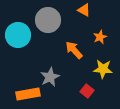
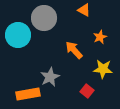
gray circle: moved 4 px left, 2 px up
